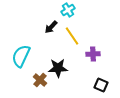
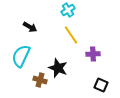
black arrow: moved 21 px left; rotated 104 degrees counterclockwise
yellow line: moved 1 px left, 1 px up
black star: rotated 24 degrees clockwise
brown cross: rotated 24 degrees counterclockwise
